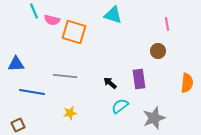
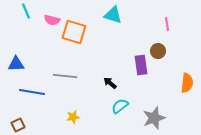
cyan line: moved 8 px left
purple rectangle: moved 2 px right, 14 px up
yellow star: moved 3 px right, 4 px down
